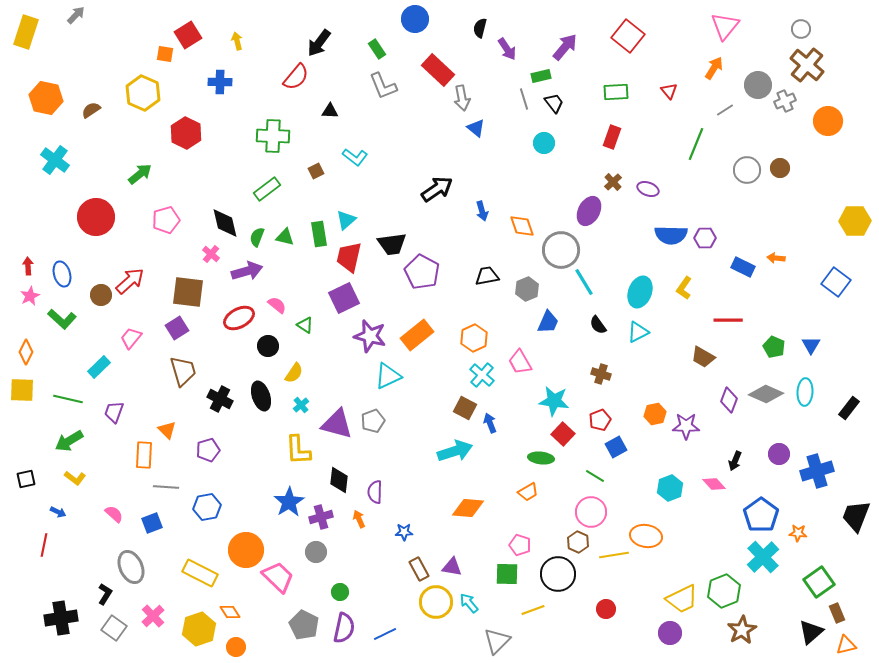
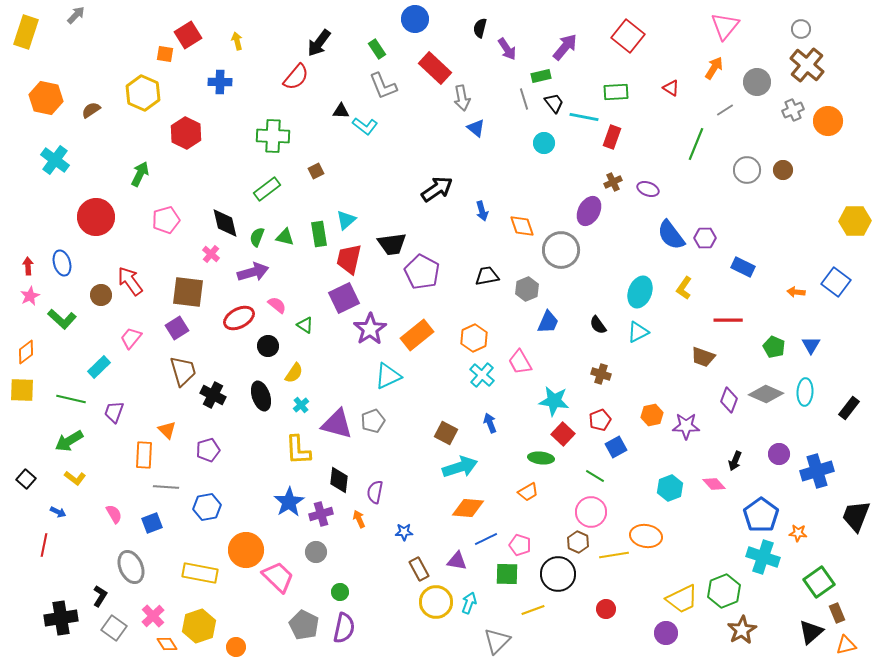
red rectangle at (438, 70): moved 3 px left, 2 px up
gray circle at (758, 85): moved 1 px left, 3 px up
red triangle at (669, 91): moved 2 px right, 3 px up; rotated 18 degrees counterclockwise
gray cross at (785, 101): moved 8 px right, 9 px down
black triangle at (330, 111): moved 11 px right
cyan L-shape at (355, 157): moved 10 px right, 31 px up
brown circle at (780, 168): moved 3 px right, 2 px down
green arrow at (140, 174): rotated 25 degrees counterclockwise
brown cross at (613, 182): rotated 18 degrees clockwise
blue semicircle at (671, 235): rotated 52 degrees clockwise
red trapezoid at (349, 257): moved 2 px down
orange arrow at (776, 258): moved 20 px right, 34 px down
purple arrow at (247, 271): moved 6 px right, 1 px down
blue ellipse at (62, 274): moved 11 px up
red arrow at (130, 281): rotated 84 degrees counterclockwise
cyan line at (584, 282): moved 165 px up; rotated 48 degrees counterclockwise
purple star at (370, 336): moved 7 px up; rotated 24 degrees clockwise
orange diamond at (26, 352): rotated 25 degrees clockwise
brown trapezoid at (703, 357): rotated 10 degrees counterclockwise
green line at (68, 399): moved 3 px right
black cross at (220, 399): moved 7 px left, 4 px up
brown square at (465, 408): moved 19 px left, 25 px down
orange hexagon at (655, 414): moved 3 px left, 1 px down
cyan arrow at (455, 451): moved 5 px right, 16 px down
black square at (26, 479): rotated 36 degrees counterclockwise
purple semicircle at (375, 492): rotated 10 degrees clockwise
pink semicircle at (114, 514): rotated 18 degrees clockwise
purple cross at (321, 517): moved 3 px up
cyan cross at (763, 557): rotated 28 degrees counterclockwise
purple triangle at (452, 567): moved 5 px right, 6 px up
yellow rectangle at (200, 573): rotated 16 degrees counterclockwise
black L-shape at (105, 594): moved 5 px left, 2 px down
cyan arrow at (469, 603): rotated 60 degrees clockwise
orange diamond at (230, 612): moved 63 px left, 32 px down
yellow hexagon at (199, 629): moved 3 px up
purple circle at (670, 633): moved 4 px left
blue line at (385, 634): moved 101 px right, 95 px up
